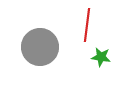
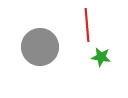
red line: rotated 12 degrees counterclockwise
